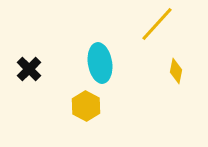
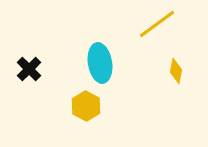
yellow line: rotated 12 degrees clockwise
